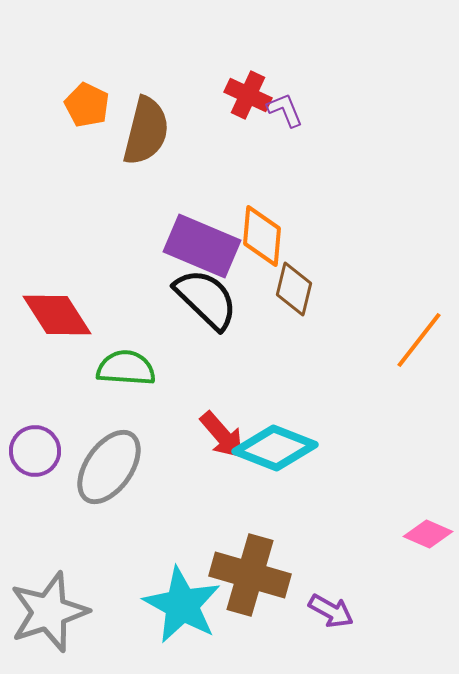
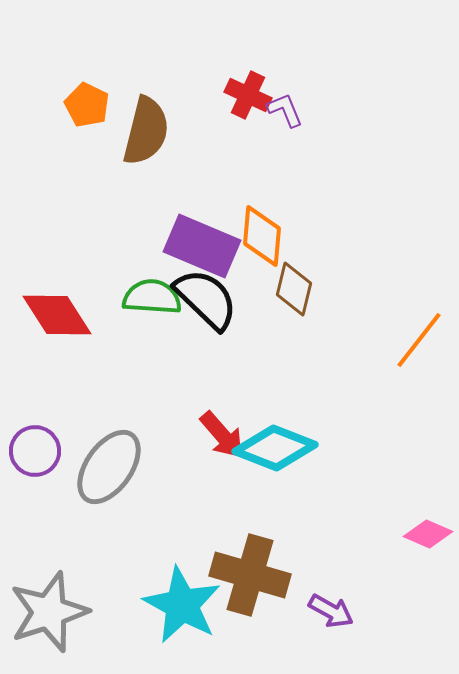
green semicircle: moved 26 px right, 71 px up
